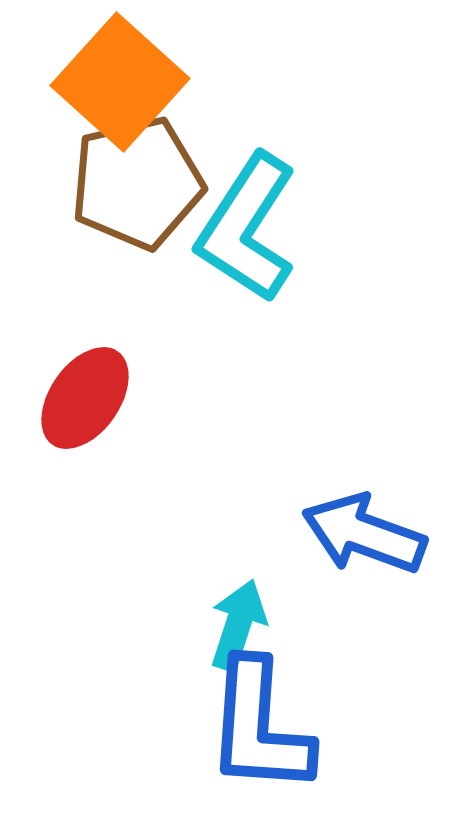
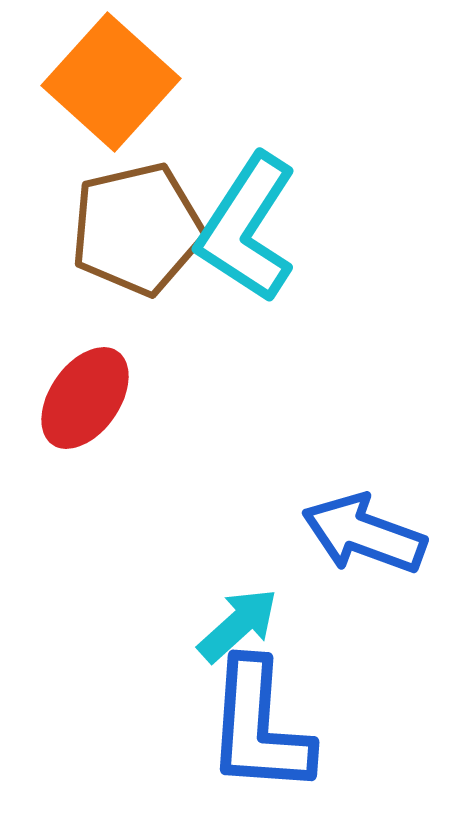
orange square: moved 9 px left
brown pentagon: moved 46 px down
cyan arrow: rotated 30 degrees clockwise
